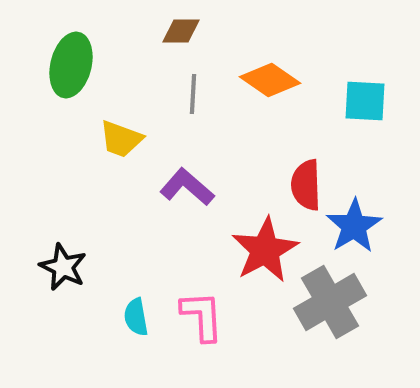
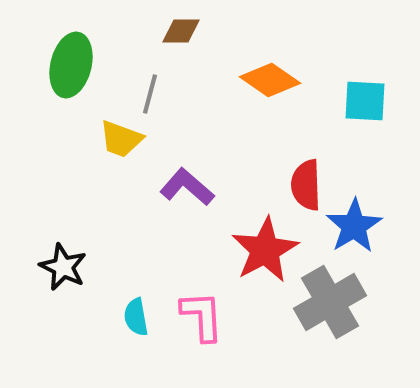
gray line: moved 43 px left; rotated 12 degrees clockwise
